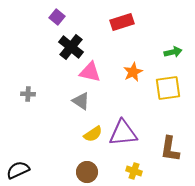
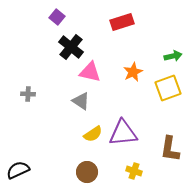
green arrow: moved 4 px down
yellow square: rotated 12 degrees counterclockwise
